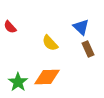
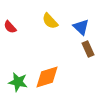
yellow semicircle: moved 22 px up
orange diamond: rotated 16 degrees counterclockwise
green star: rotated 24 degrees counterclockwise
